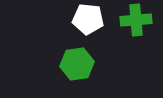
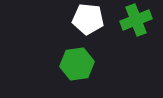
green cross: rotated 16 degrees counterclockwise
